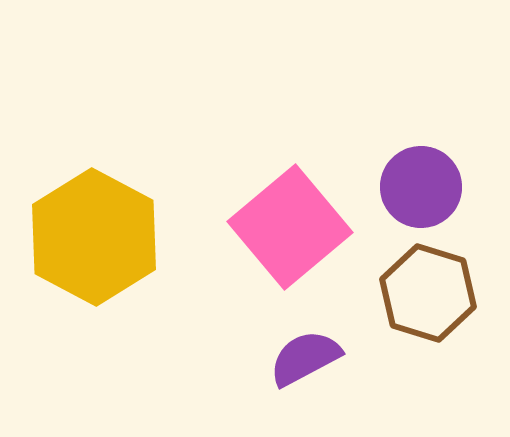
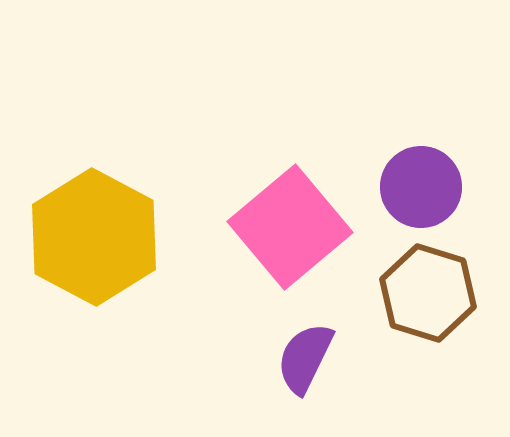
purple semicircle: rotated 36 degrees counterclockwise
